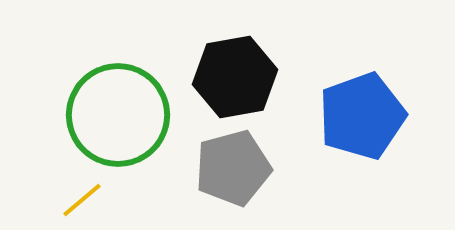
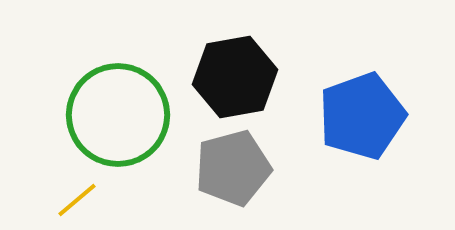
yellow line: moved 5 px left
